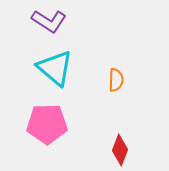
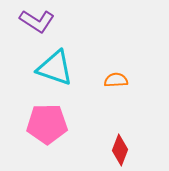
purple L-shape: moved 12 px left
cyan triangle: rotated 21 degrees counterclockwise
orange semicircle: rotated 95 degrees counterclockwise
